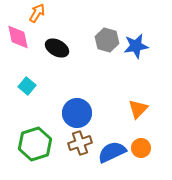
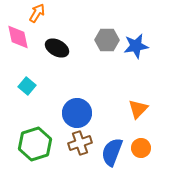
gray hexagon: rotated 15 degrees counterclockwise
blue semicircle: rotated 44 degrees counterclockwise
